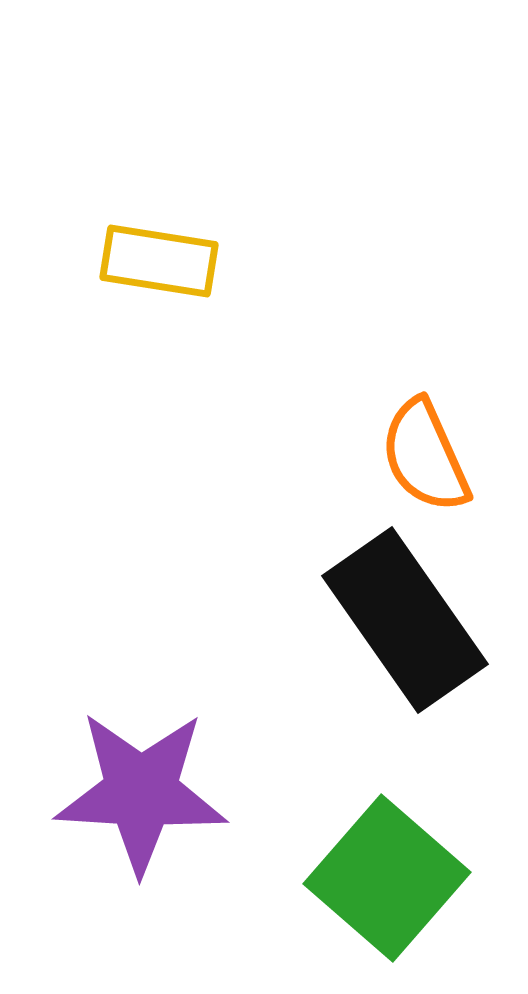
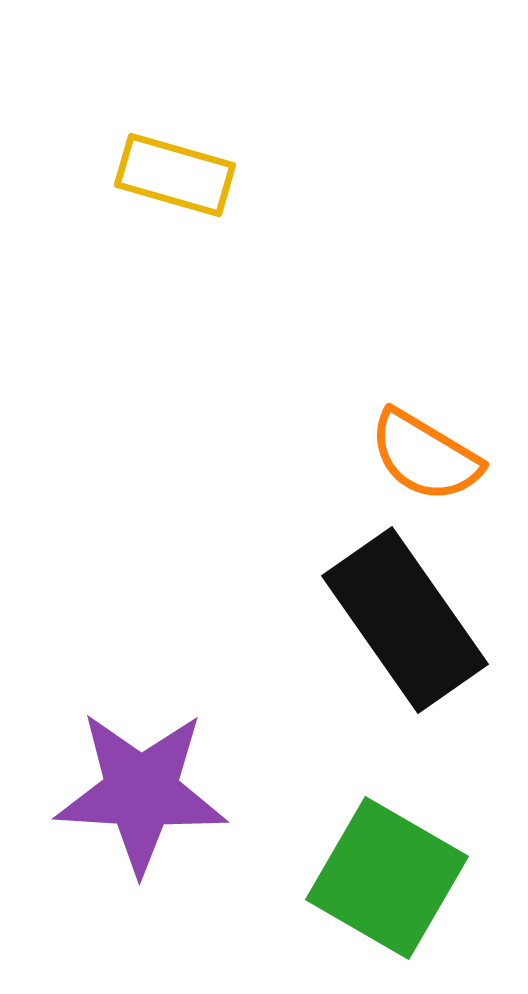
yellow rectangle: moved 16 px right, 86 px up; rotated 7 degrees clockwise
orange semicircle: rotated 35 degrees counterclockwise
green square: rotated 11 degrees counterclockwise
